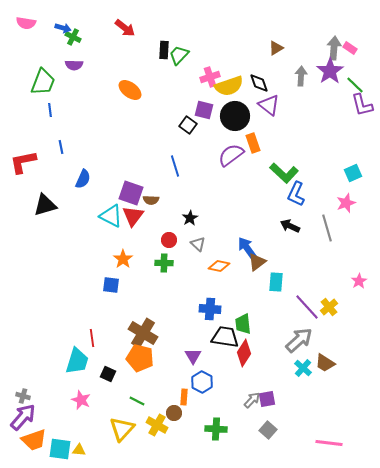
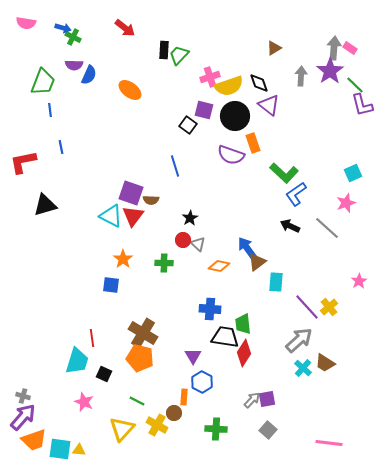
brown triangle at (276, 48): moved 2 px left
purple semicircle at (231, 155): rotated 124 degrees counterclockwise
blue semicircle at (83, 179): moved 6 px right, 104 px up
blue L-shape at (296, 194): rotated 30 degrees clockwise
gray line at (327, 228): rotated 32 degrees counterclockwise
red circle at (169, 240): moved 14 px right
black square at (108, 374): moved 4 px left
pink star at (81, 400): moved 3 px right, 2 px down
